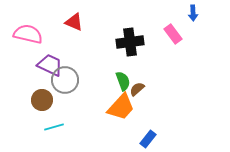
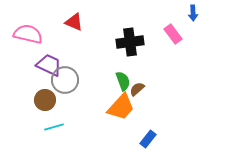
purple trapezoid: moved 1 px left
brown circle: moved 3 px right
